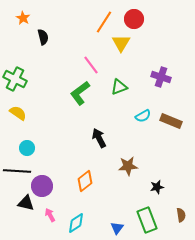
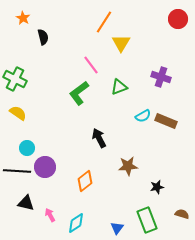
red circle: moved 44 px right
green L-shape: moved 1 px left
brown rectangle: moved 5 px left
purple circle: moved 3 px right, 19 px up
brown semicircle: moved 1 px right, 1 px up; rotated 64 degrees counterclockwise
